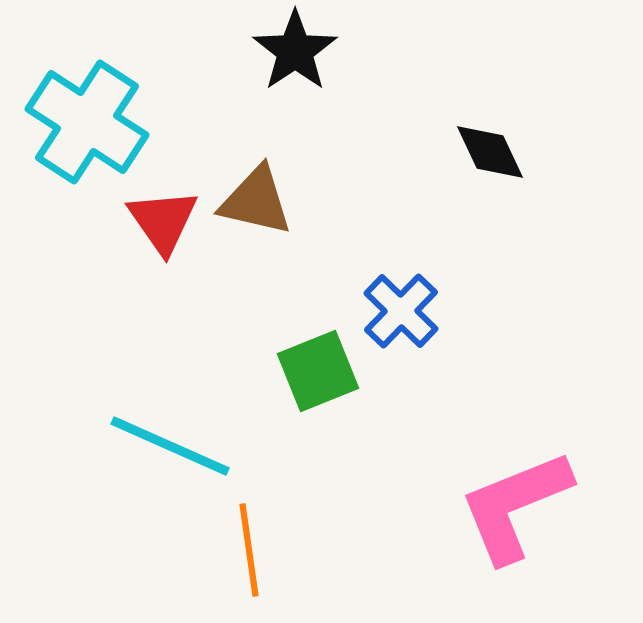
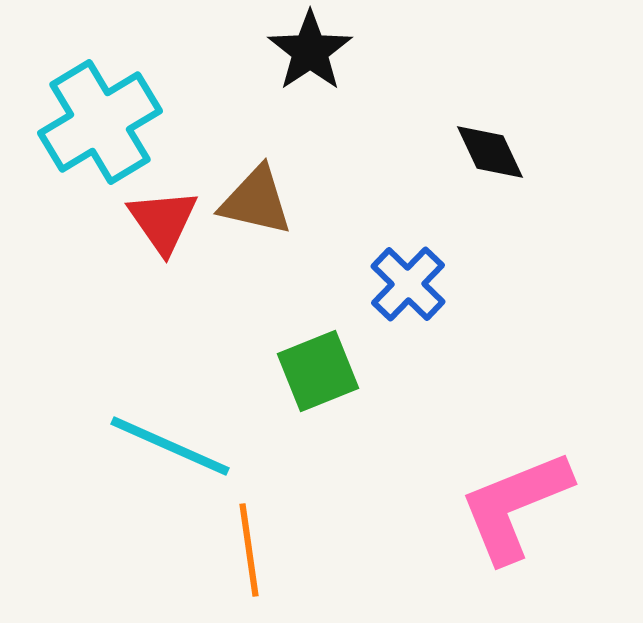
black star: moved 15 px right
cyan cross: moved 13 px right; rotated 26 degrees clockwise
blue cross: moved 7 px right, 27 px up
